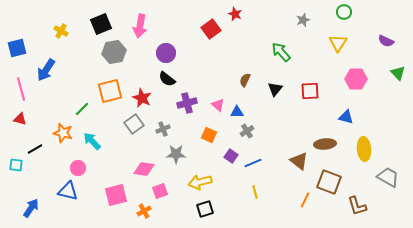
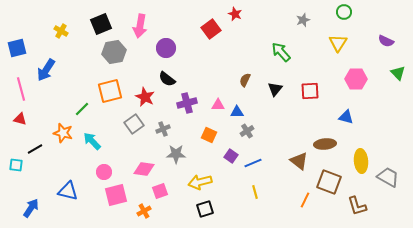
purple circle at (166, 53): moved 5 px up
red star at (142, 98): moved 3 px right, 1 px up
pink triangle at (218, 105): rotated 40 degrees counterclockwise
yellow ellipse at (364, 149): moved 3 px left, 12 px down
pink circle at (78, 168): moved 26 px right, 4 px down
